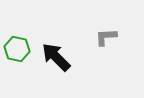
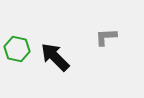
black arrow: moved 1 px left
